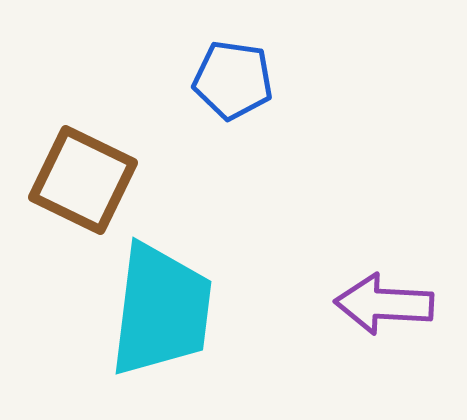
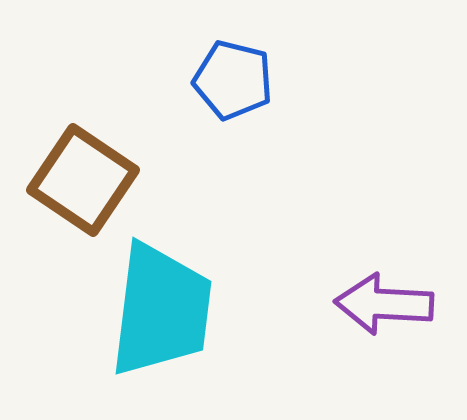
blue pentagon: rotated 6 degrees clockwise
brown square: rotated 8 degrees clockwise
